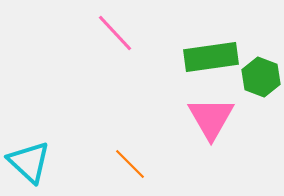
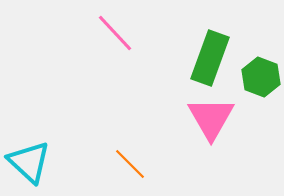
green rectangle: moved 1 px left, 1 px down; rotated 62 degrees counterclockwise
